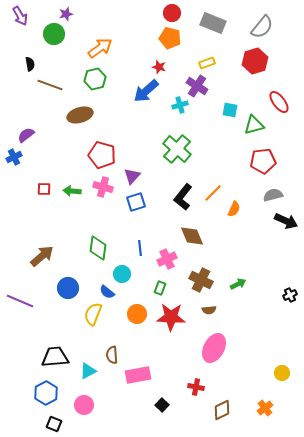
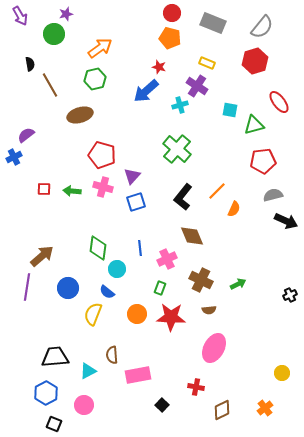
yellow rectangle at (207, 63): rotated 42 degrees clockwise
brown line at (50, 85): rotated 40 degrees clockwise
orange line at (213, 193): moved 4 px right, 2 px up
cyan circle at (122, 274): moved 5 px left, 5 px up
purple line at (20, 301): moved 7 px right, 14 px up; rotated 76 degrees clockwise
